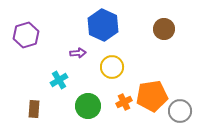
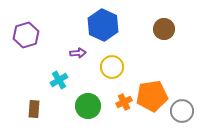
gray circle: moved 2 px right
